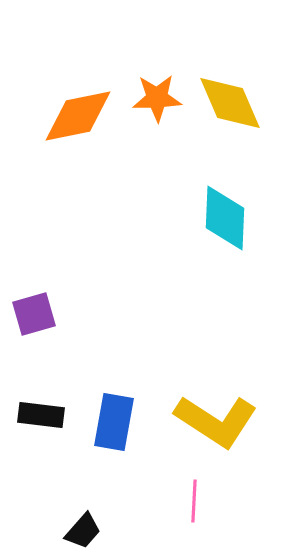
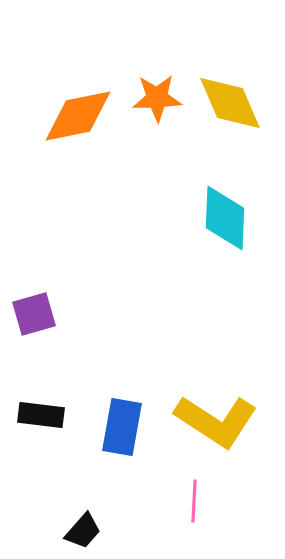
blue rectangle: moved 8 px right, 5 px down
